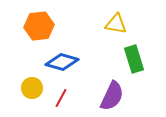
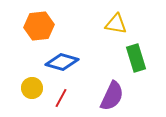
green rectangle: moved 2 px right, 1 px up
